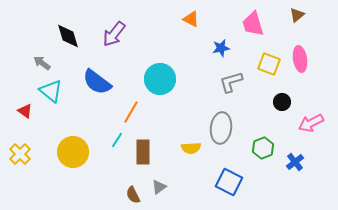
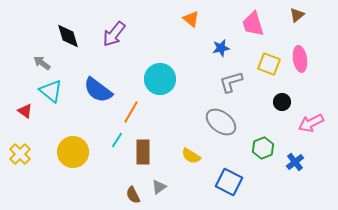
orange triangle: rotated 12 degrees clockwise
blue semicircle: moved 1 px right, 8 px down
gray ellipse: moved 6 px up; rotated 60 degrees counterclockwise
yellow semicircle: moved 8 px down; rotated 36 degrees clockwise
